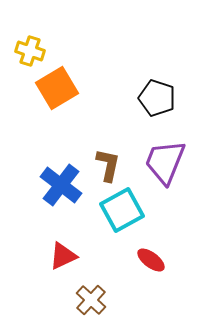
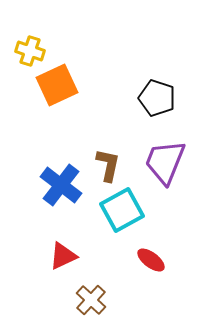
orange square: moved 3 px up; rotated 6 degrees clockwise
